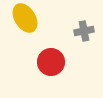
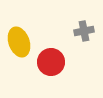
yellow ellipse: moved 6 px left, 24 px down; rotated 12 degrees clockwise
